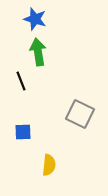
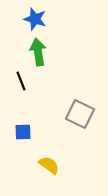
yellow semicircle: rotated 60 degrees counterclockwise
